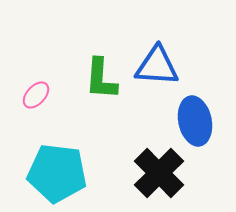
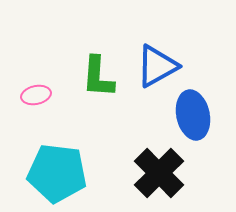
blue triangle: rotated 33 degrees counterclockwise
green L-shape: moved 3 px left, 2 px up
pink ellipse: rotated 36 degrees clockwise
blue ellipse: moved 2 px left, 6 px up
